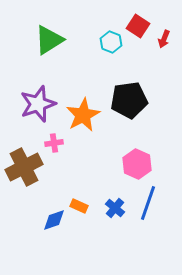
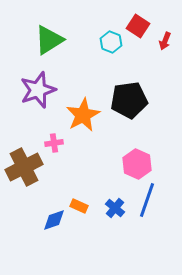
red arrow: moved 1 px right, 2 px down
purple star: moved 14 px up
blue line: moved 1 px left, 3 px up
